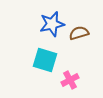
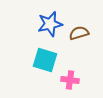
blue star: moved 2 px left
pink cross: rotated 36 degrees clockwise
